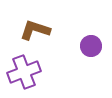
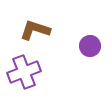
purple circle: moved 1 px left
